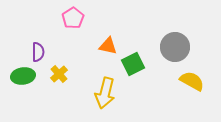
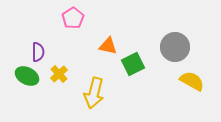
green ellipse: moved 4 px right; rotated 35 degrees clockwise
yellow arrow: moved 11 px left
